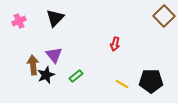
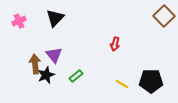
brown arrow: moved 2 px right, 1 px up
